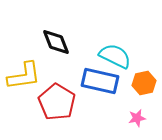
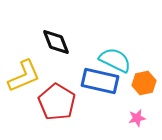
cyan semicircle: moved 4 px down
yellow L-shape: rotated 15 degrees counterclockwise
